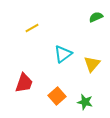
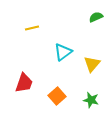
yellow line: rotated 16 degrees clockwise
cyan triangle: moved 2 px up
green star: moved 6 px right, 2 px up
